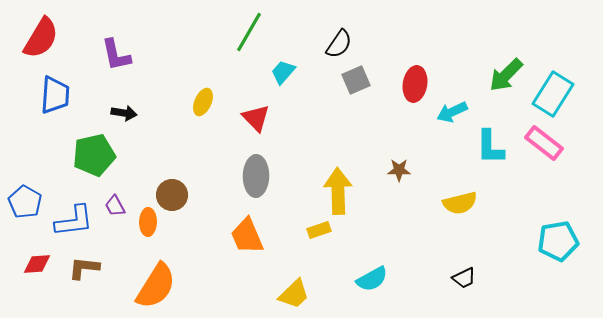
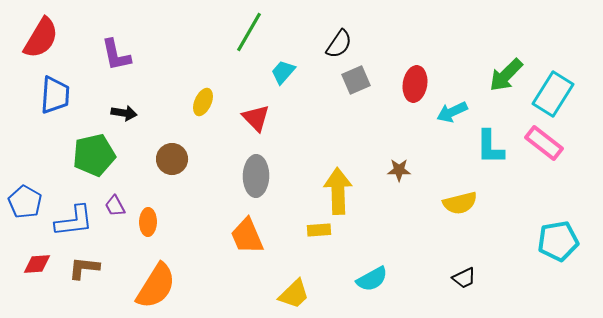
brown circle: moved 36 px up
yellow rectangle: rotated 15 degrees clockwise
